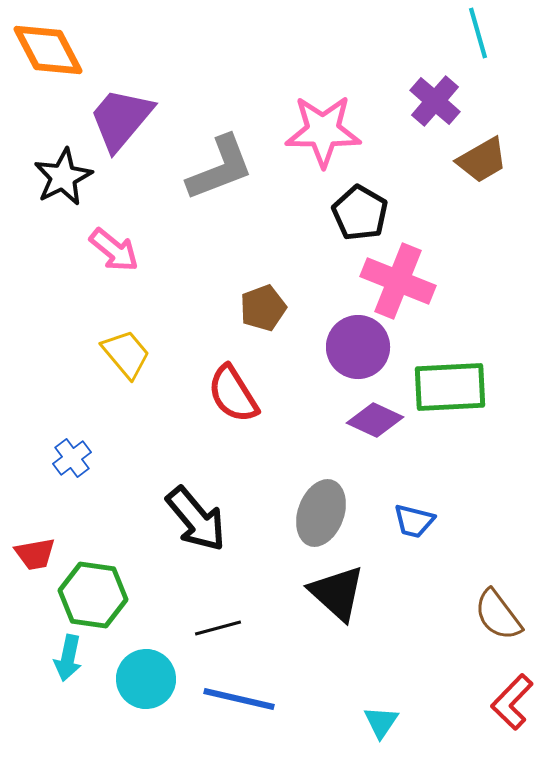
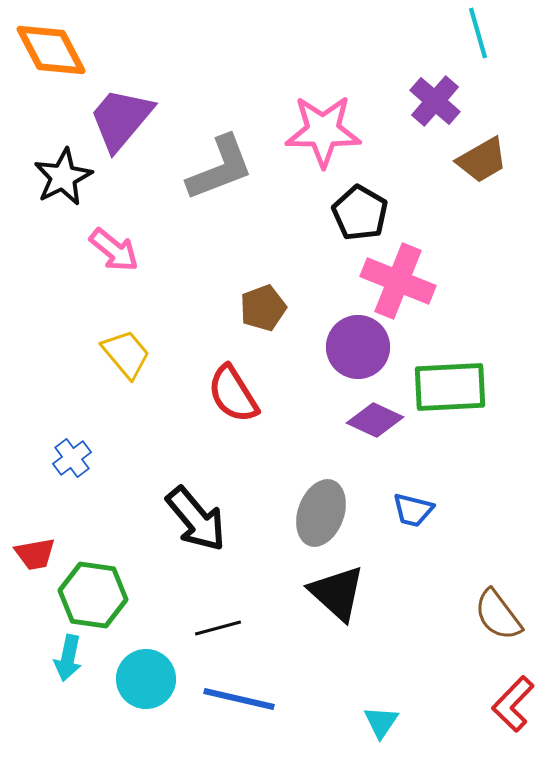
orange diamond: moved 3 px right
blue trapezoid: moved 1 px left, 11 px up
red L-shape: moved 1 px right, 2 px down
